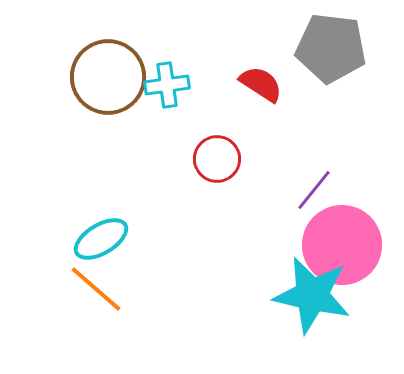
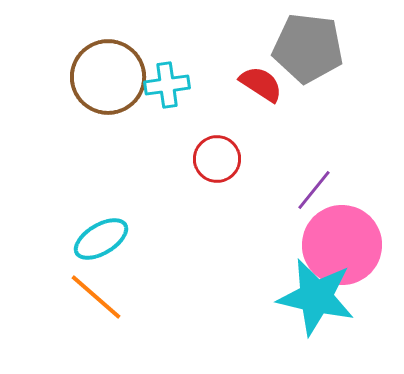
gray pentagon: moved 23 px left
orange line: moved 8 px down
cyan star: moved 4 px right, 2 px down
